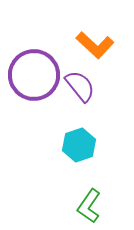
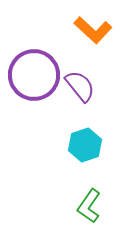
orange L-shape: moved 2 px left, 15 px up
cyan hexagon: moved 6 px right
